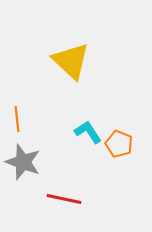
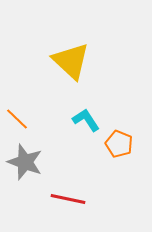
orange line: rotated 40 degrees counterclockwise
cyan L-shape: moved 2 px left, 12 px up
gray star: moved 2 px right
red line: moved 4 px right
